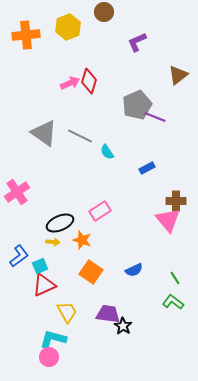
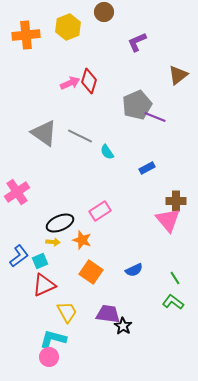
cyan square: moved 5 px up
